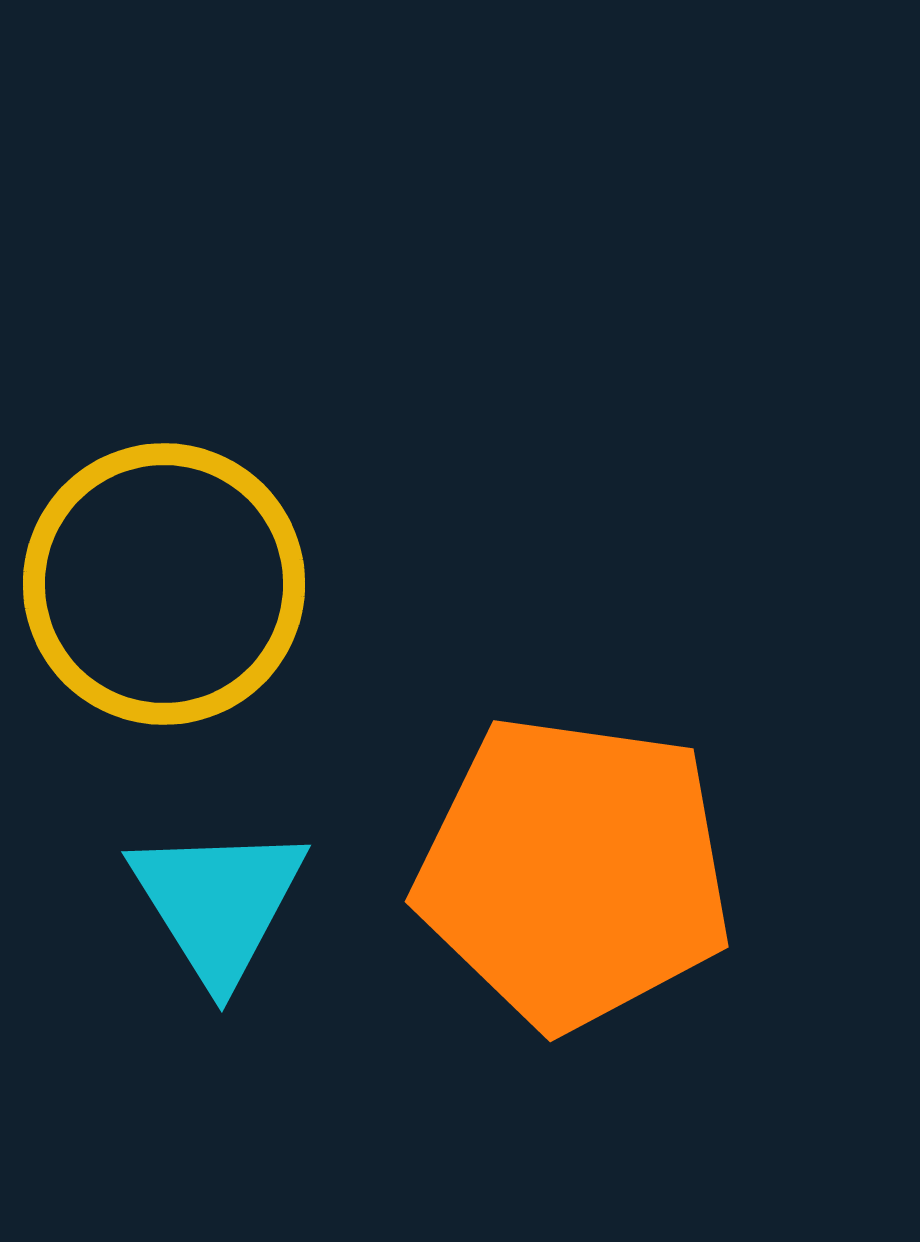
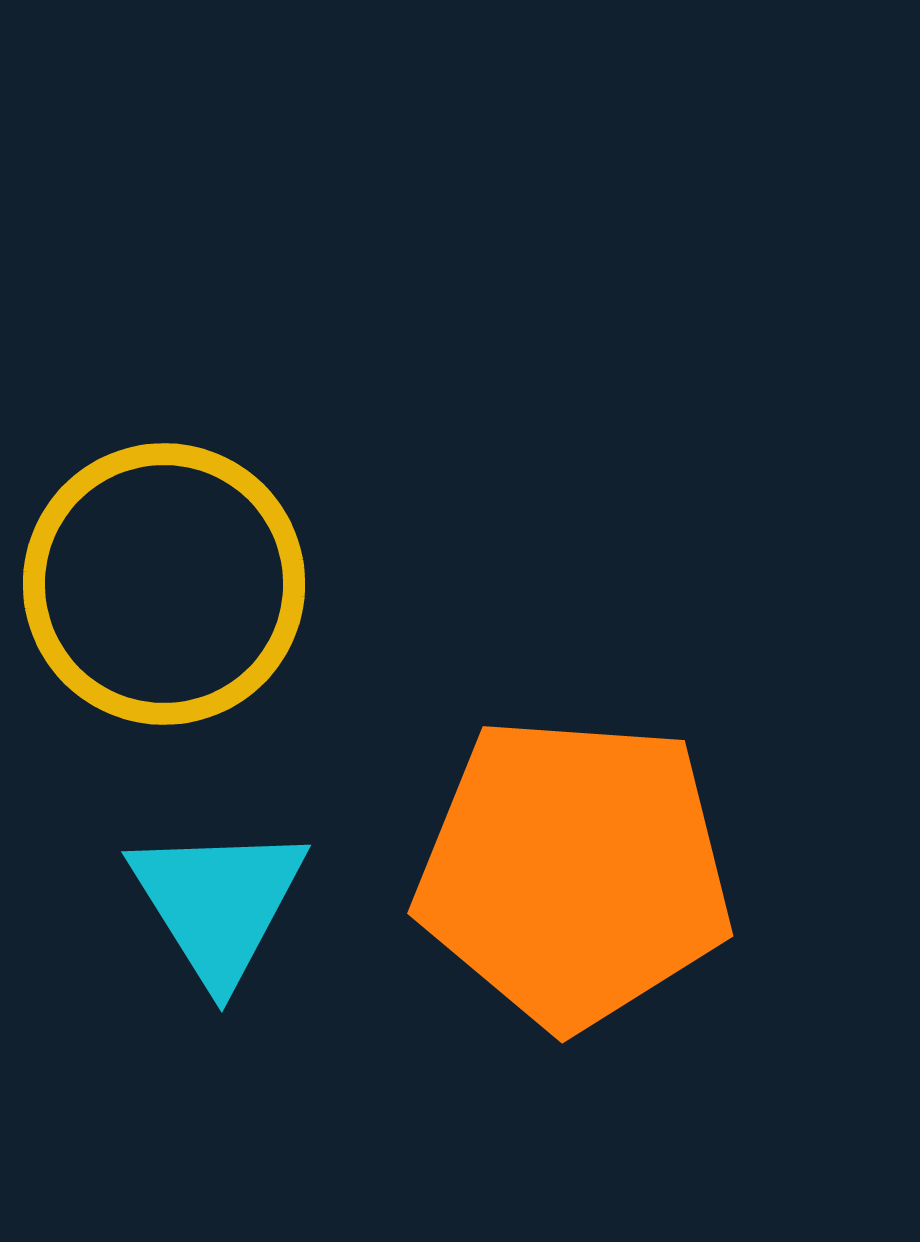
orange pentagon: rotated 4 degrees counterclockwise
